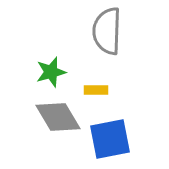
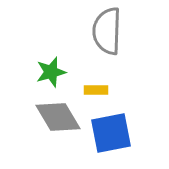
blue square: moved 1 px right, 6 px up
